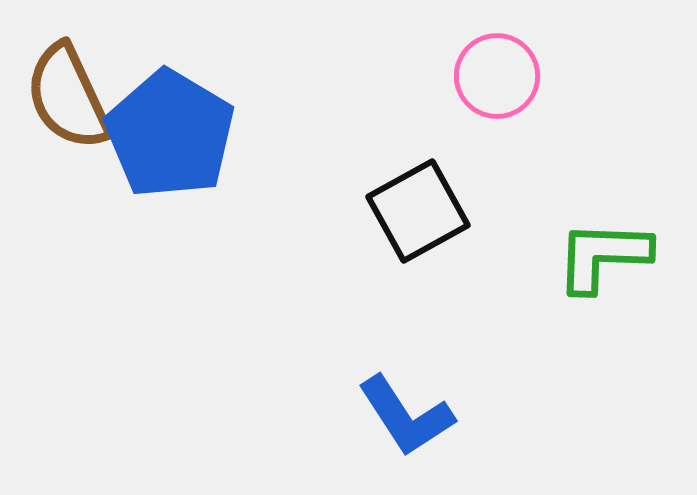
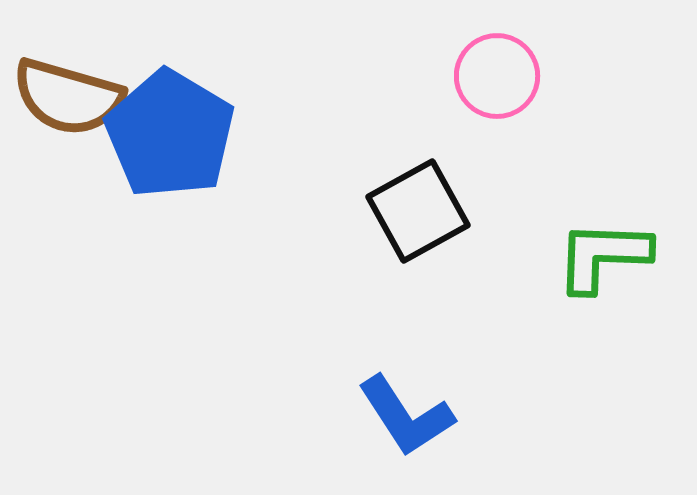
brown semicircle: rotated 49 degrees counterclockwise
